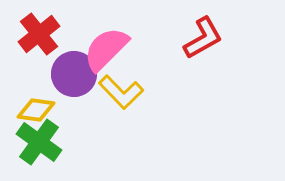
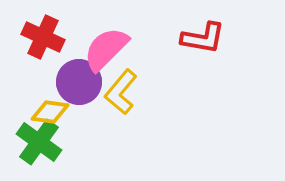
red cross: moved 4 px right, 3 px down; rotated 27 degrees counterclockwise
red L-shape: rotated 39 degrees clockwise
purple circle: moved 5 px right, 8 px down
yellow L-shape: rotated 84 degrees clockwise
yellow diamond: moved 14 px right, 2 px down
